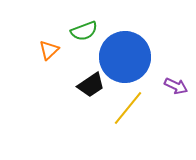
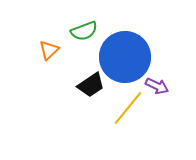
purple arrow: moved 19 px left
